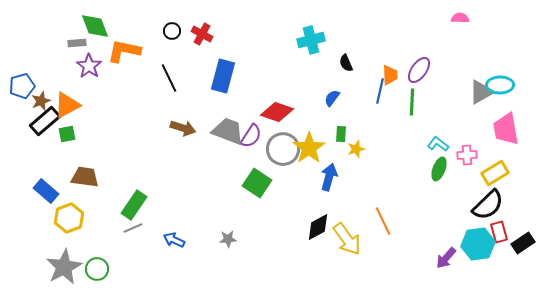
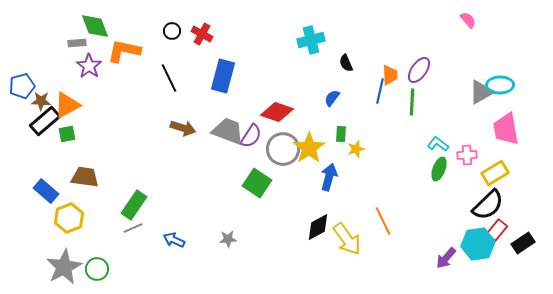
pink semicircle at (460, 18): moved 8 px right, 2 px down; rotated 48 degrees clockwise
brown star at (41, 101): rotated 24 degrees clockwise
red rectangle at (499, 232): moved 2 px left, 2 px up; rotated 55 degrees clockwise
